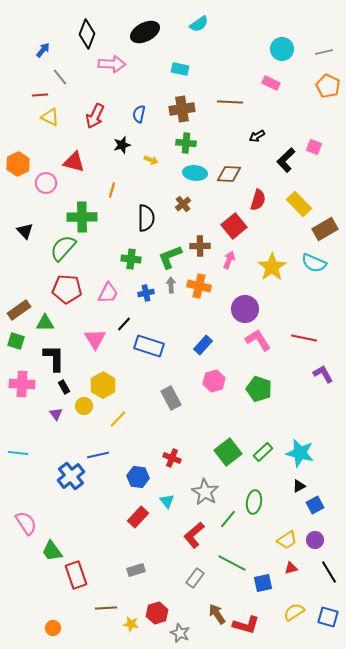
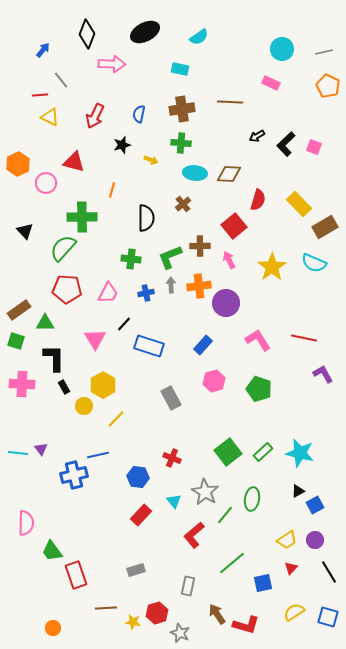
cyan semicircle at (199, 24): moved 13 px down
gray line at (60, 77): moved 1 px right, 3 px down
green cross at (186, 143): moved 5 px left
black L-shape at (286, 160): moved 16 px up
brown rectangle at (325, 229): moved 2 px up
pink arrow at (229, 260): rotated 48 degrees counterclockwise
orange cross at (199, 286): rotated 20 degrees counterclockwise
purple circle at (245, 309): moved 19 px left, 6 px up
purple triangle at (56, 414): moved 15 px left, 35 px down
yellow line at (118, 419): moved 2 px left
blue cross at (71, 476): moved 3 px right, 1 px up; rotated 24 degrees clockwise
black triangle at (299, 486): moved 1 px left, 5 px down
cyan triangle at (167, 501): moved 7 px right
green ellipse at (254, 502): moved 2 px left, 3 px up
red rectangle at (138, 517): moved 3 px right, 2 px up
green line at (228, 519): moved 3 px left, 4 px up
pink semicircle at (26, 523): rotated 35 degrees clockwise
green line at (232, 563): rotated 68 degrees counterclockwise
red triangle at (291, 568): rotated 32 degrees counterclockwise
gray rectangle at (195, 578): moved 7 px left, 8 px down; rotated 24 degrees counterclockwise
yellow star at (131, 624): moved 2 px right, 2 px up
